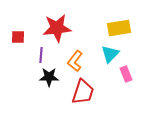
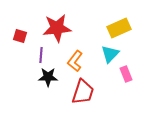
yellow rectangle: rotated 15 degrees counterclockwise
red square: moved 2 px right, 1 px up; rotated 16 degrees clockwise
black star: moved 1 px left
